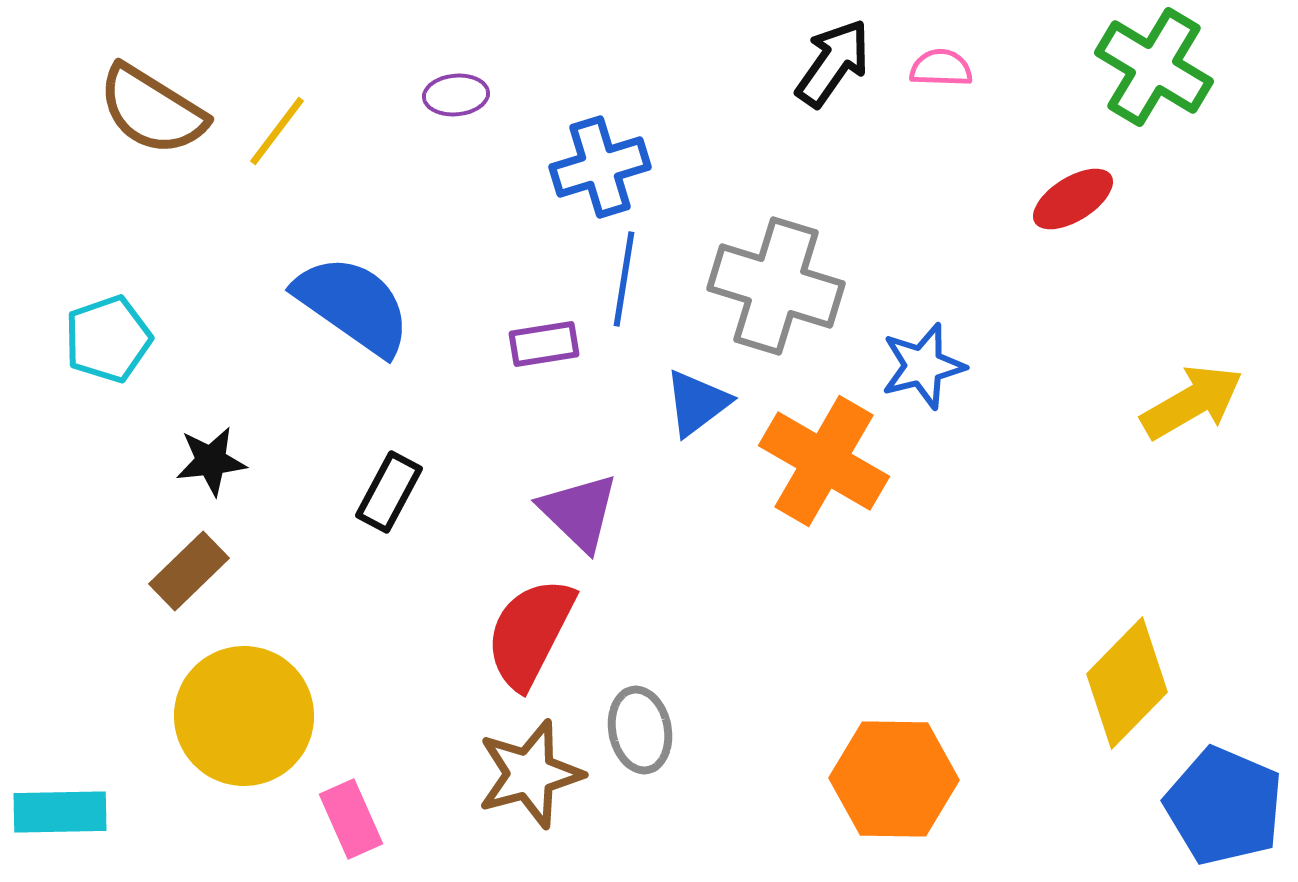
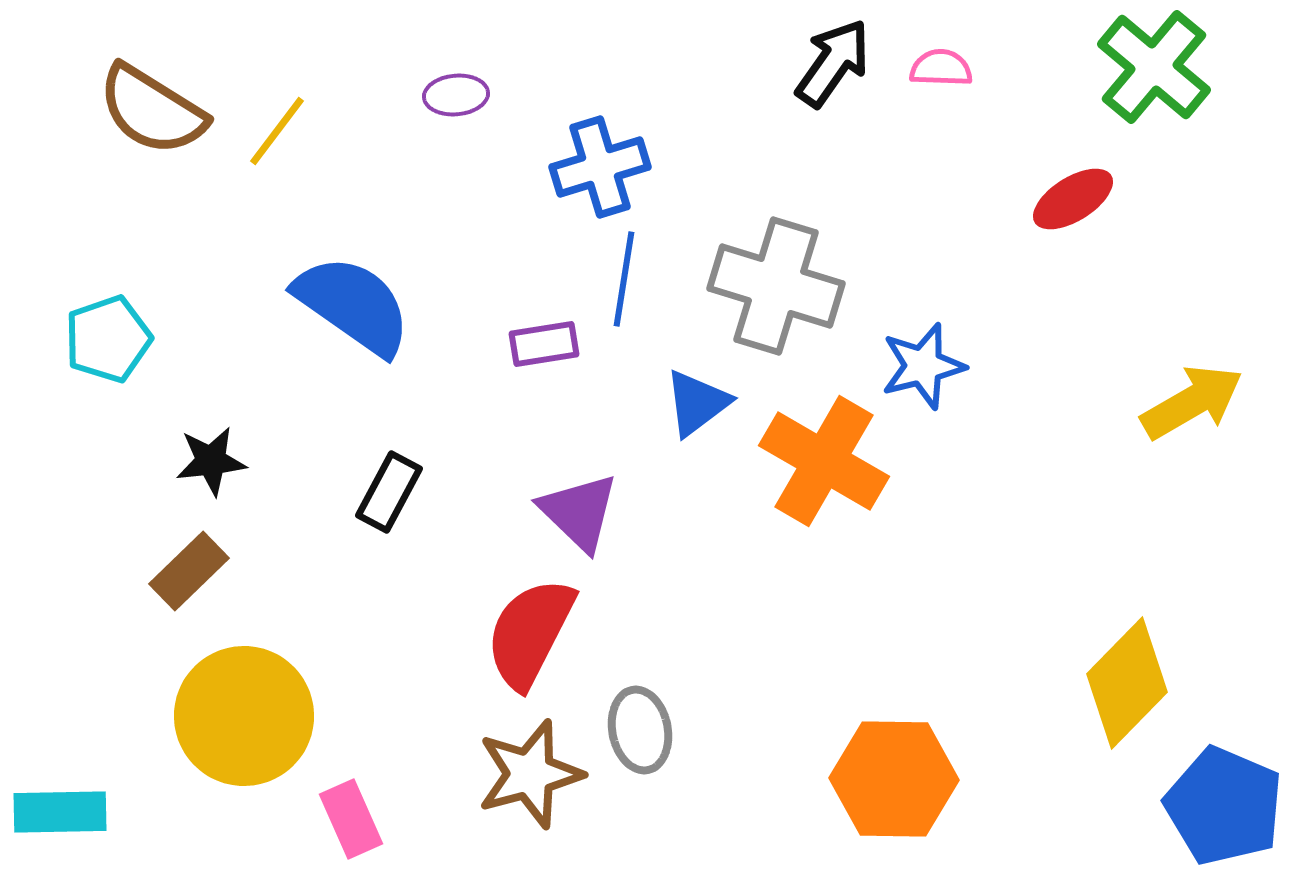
green cross: rotated 9 degrees clockwise
